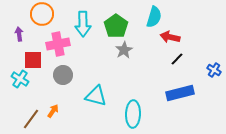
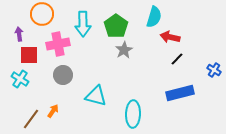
red square: moved 4 px left, 5 px up
